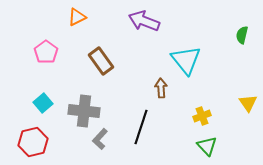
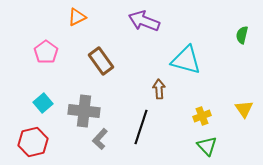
cyan triangle: rotated 36 degrees counterclockwise
brown arrow: moved 2 px left, 1 px down
yellow triangle: moved 4 px left, 6 px down
